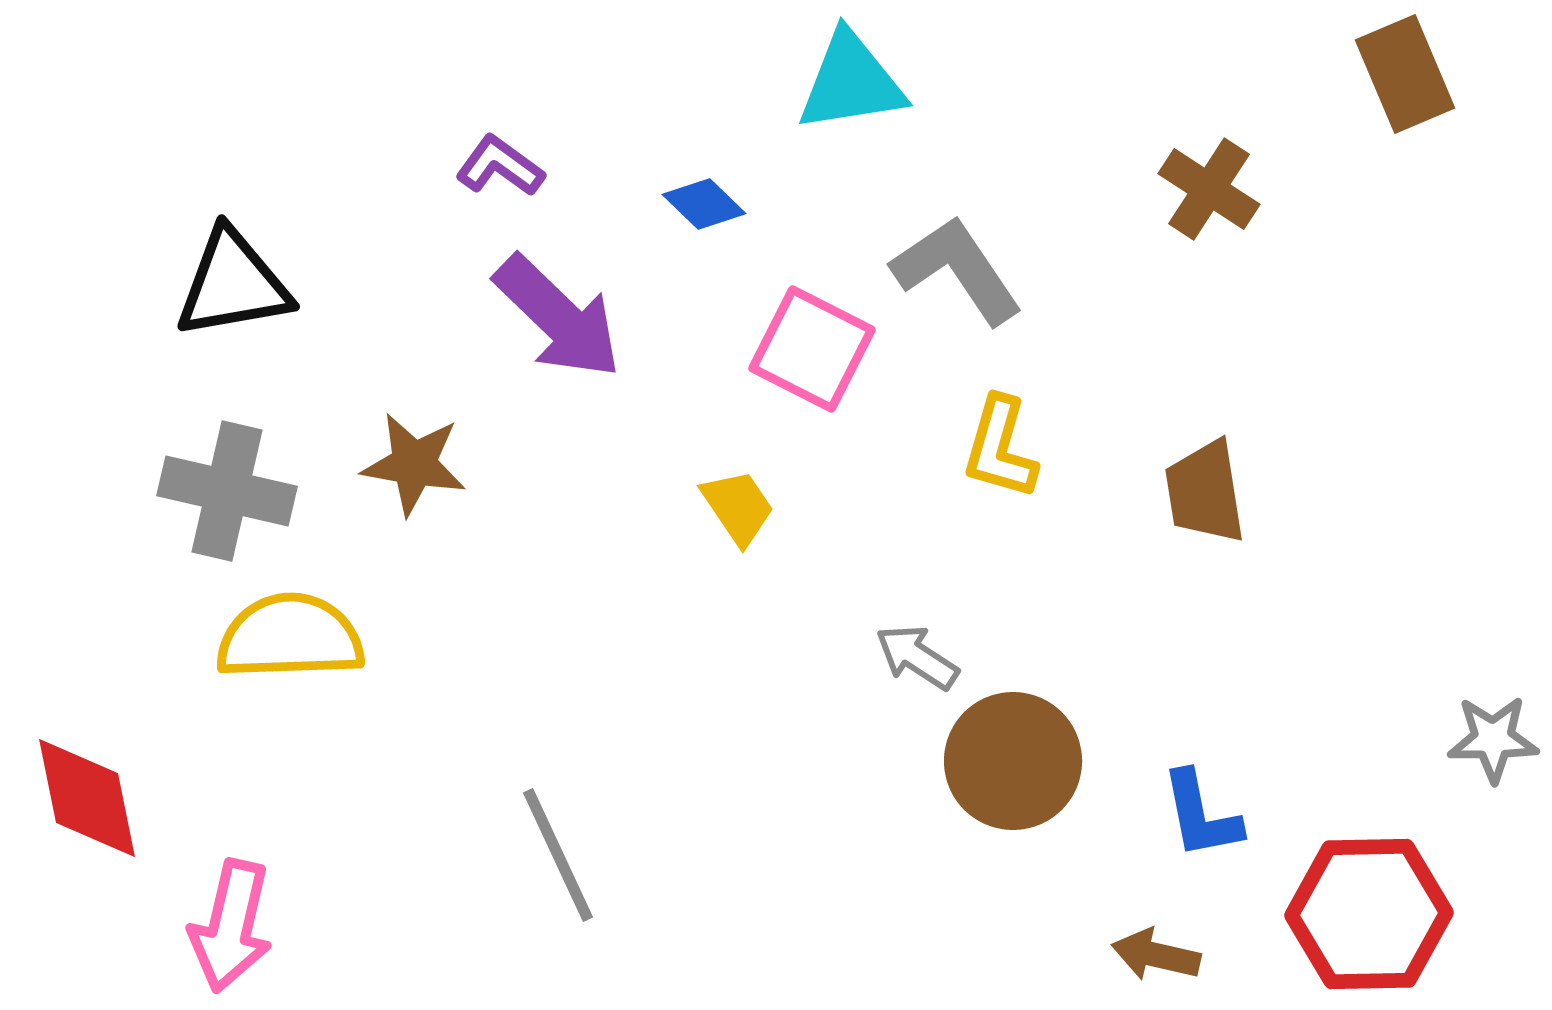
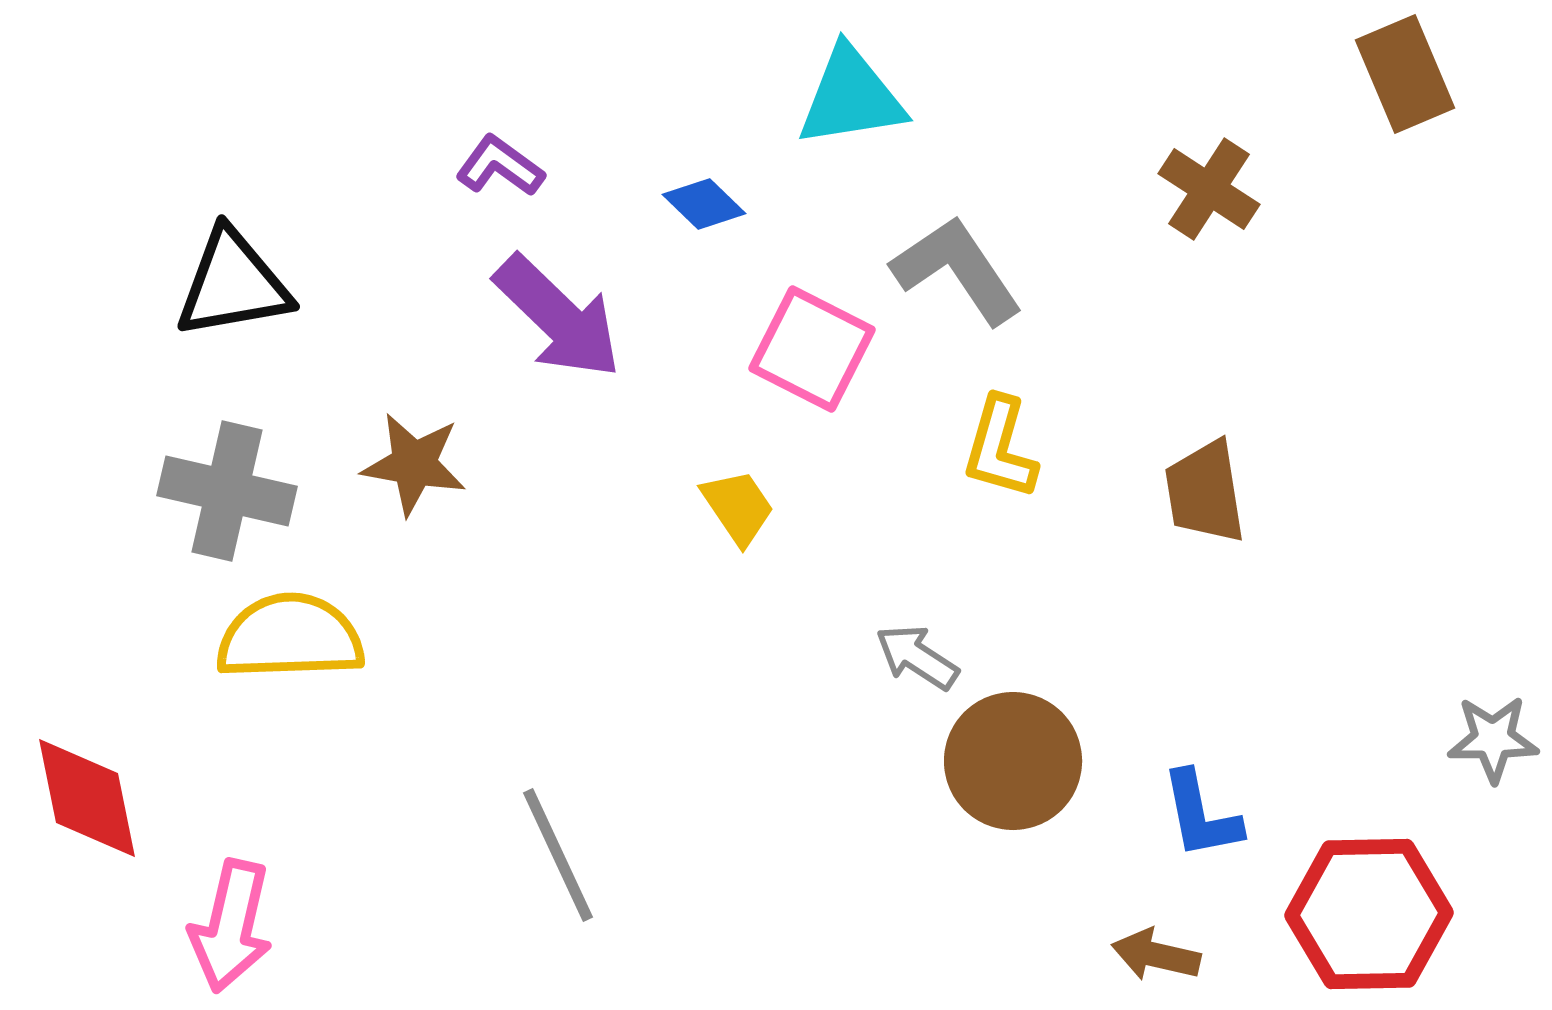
cyan triangle: moved 15 px down
